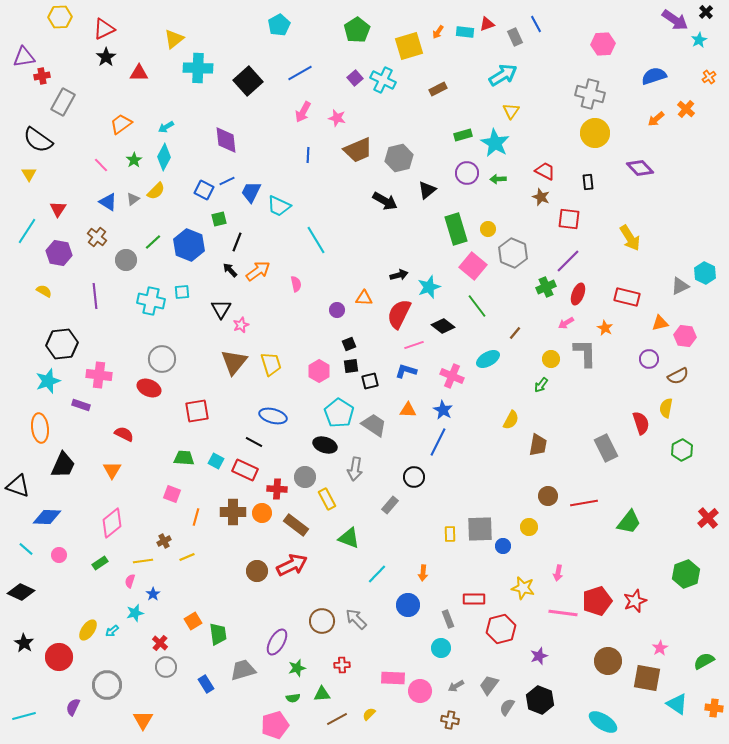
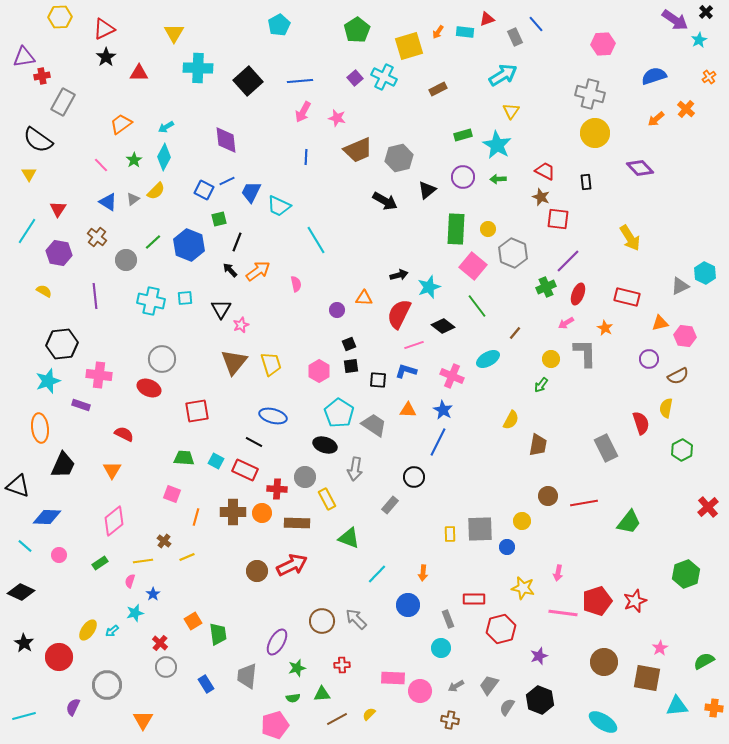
red triangle at (487, 24): moved 5 px up
blue line at (536, 24): rotated 12 degrees counterclockwise
yellow triangle at (174, 39): moved 6 px up; rotated 20 degrees counterclockwise
blue line at (300, 73): moved 8 px down; rotated 25 degrees clockwise
cyan cross at (383, 80): moved 1 px right, 3 px up
cyan star at (495, 143): moved 2 px right, 2 px down
blue line at (308, 155): moved 2 px left, 2 px down
purple circle at (467, 173): moved 4 px left, 4 px down
black rectangle at (588, 182): moved 2 px left
red square at (569, 219): moved 11 px left
green rectangle at (456, 229): rotated 20 degrees clockwise
cyan square at (182, 292): moved 3 px right, 6 px down
black square at (370, 381): moved 8 px right, 1 px up; rotated 18 degrees clockwise
red cross at (708, 518): moved 11 px up
pink diamond at (112, 523): moved 2 px right, 2 px up
brown rectangle at (296, 525): moved 1 px right, 2 px up; rotated 35 degrees counterclockwise
yellow circle at (529, 527): moved 7 px left, 6 px up
brown cross at (164, 541): rotated 24 degrees counterclockwise
blue circle at (503, 546): moved 4 px right, 1 px down
cyan line at (26, 549): moved 1 px left, 3 px up
brown circle at (608, 661): moved 4 px left, 1 px down
gray trapezoid at (243, 670): moved 4 px right, 6 px down; rotated 68 degrees counterclockwise
cyan triangle at (677, 704): moved 2 px down; rotated 40 degrees counterclockwise
